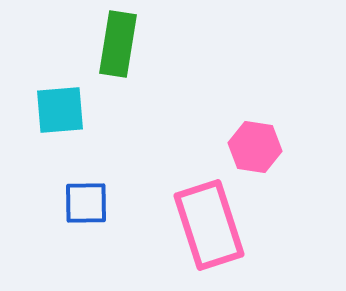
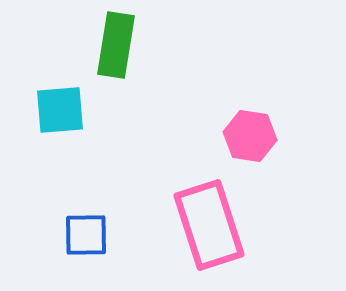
green rectangle: moved 2 px left, 1 px down
pink hexagon: moved 5 px left, 11 px up
blue square: moved 32 px down
